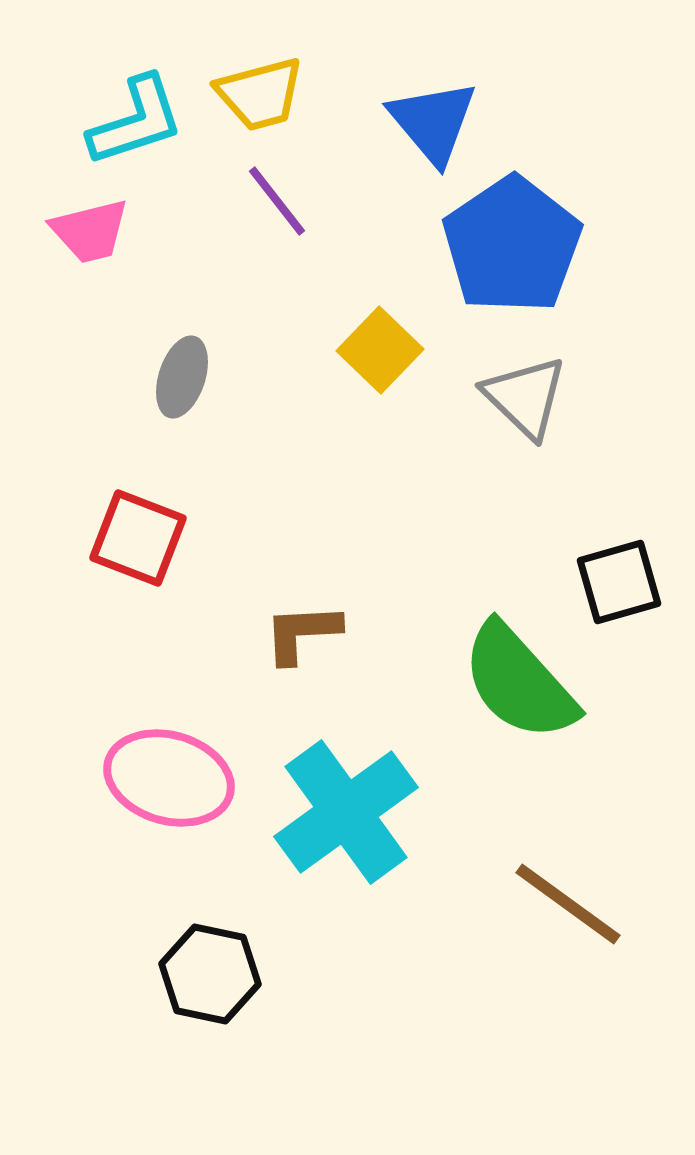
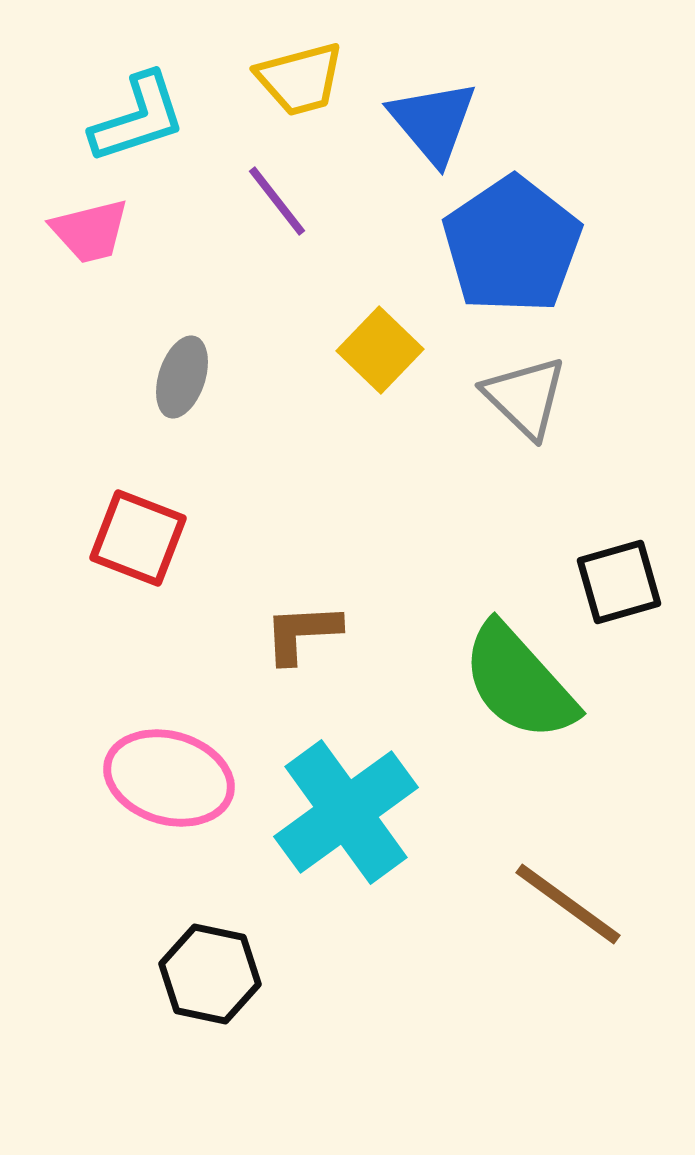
yellow trapezoid: moved 40 px right, 15 px up
cyan L-shape: moved 2 px right, 3 px up
